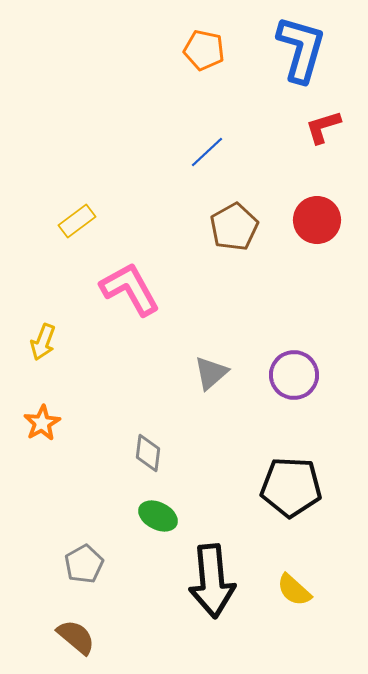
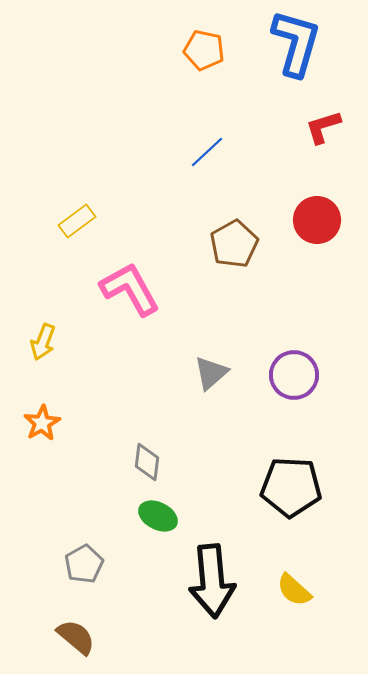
blue L-shape: moved 5 px left, 6 px up
brown pentagon: moved 17 px down
gray diamond: moved 1 px left, 9 px down
